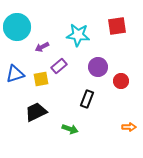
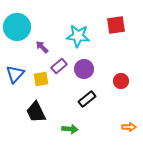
red square: moved 1 px left, 1 px up
cyan star: moved 1 px down
purple arrow: rotated 72 degrees clockwise
purple circle: moved 14 px left, 2 px down
blue triangle: rotated 30 degrees counterclockwise
black rectangle: rotated 30 degrees clockwise
black trapezoid: rotated 90 degrees counterclockwise
green arrow: rotated 14 degrees counterclockwise
